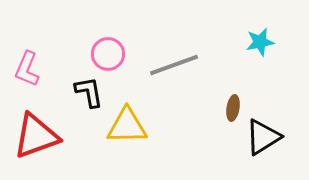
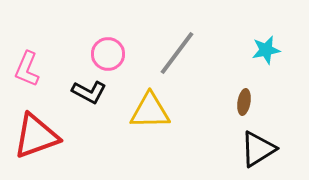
cyan star: moved 6 px right, 8 px down
gray line: moved 3 px right, 12 px up; rotated 33 degrees counterclockwise
black L-shape: rotated 128 degrees clockwise
brown ellipse: moved 11 px right, 6 px up
yellow triangle: moved 23 px right, 15 px up
black triangle: moved 5 px left, 12 px down
